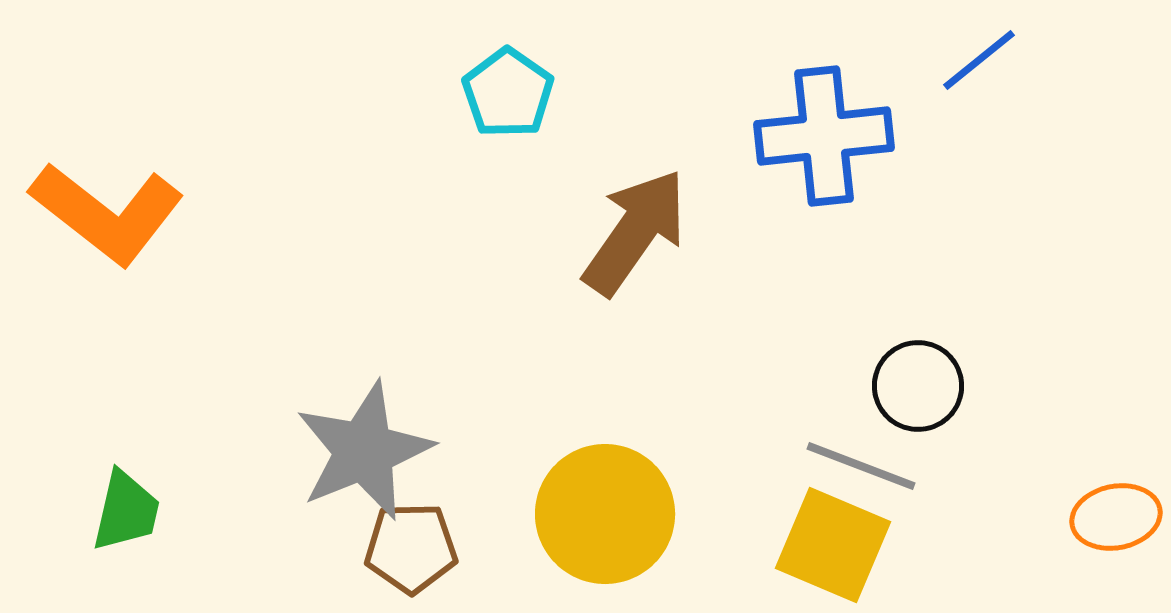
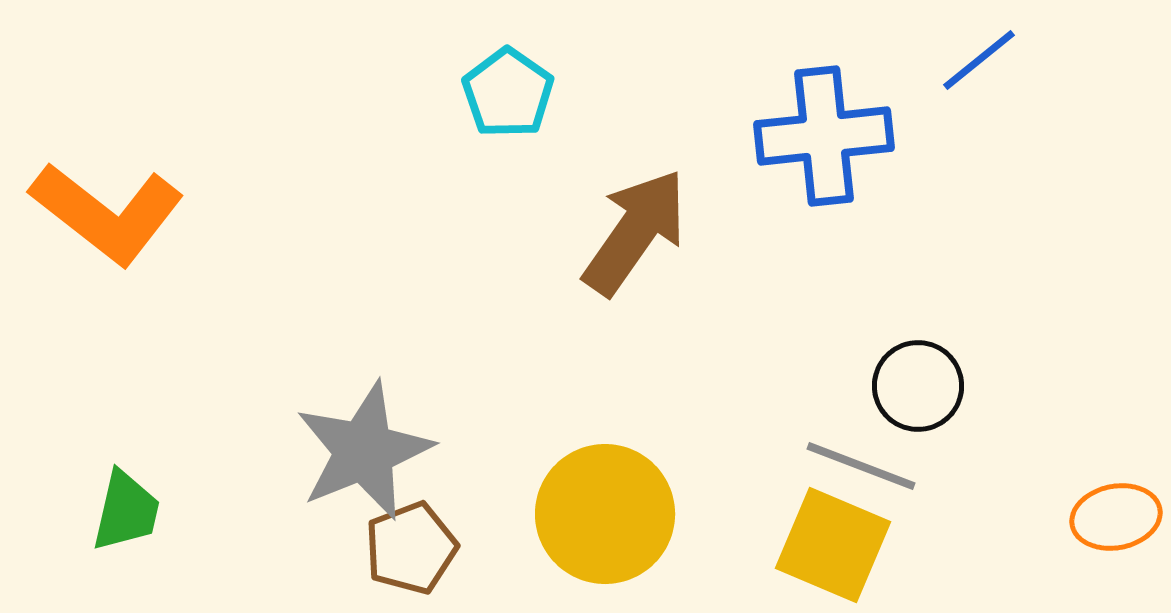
brown pentagon: rotated 20 degrees counterclockwise
